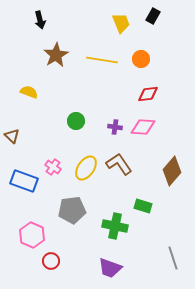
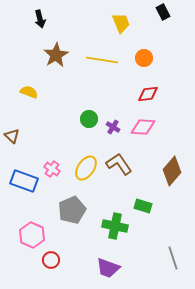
black rectangle: moved 10 px right, 4 px up; rotated 56 degrees counterclockwise
black arrow: moved 1 px up
orange circle: moved 3 px right, 1 px up
green circle: moved 13 px right, 2 px up
purple cross: moved 2 px left; rotated 24 degrees clockwise
pink cross: moved 1 px left, 2 px down
gray pentagon: rotated 16 degrees counterclockwise
red circle: moved 1 px up
purple trapezoid: moved 2 px left
